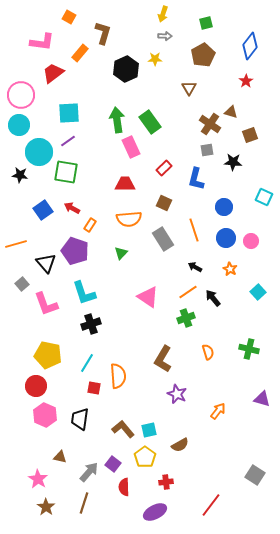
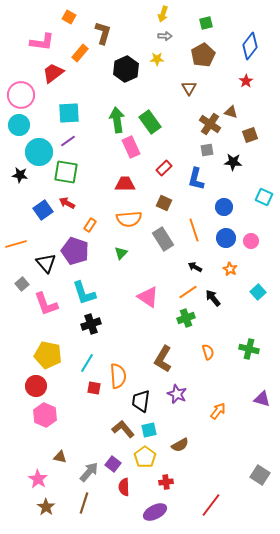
yellow star at (155, 59): moved 2 px right
red arrow at (72, 208): moved 5 px left, 5 px up
black trapezoid at (80, 419): moved 61 px right, 18 px up
gray square at (255, 475): moved 5 px right
